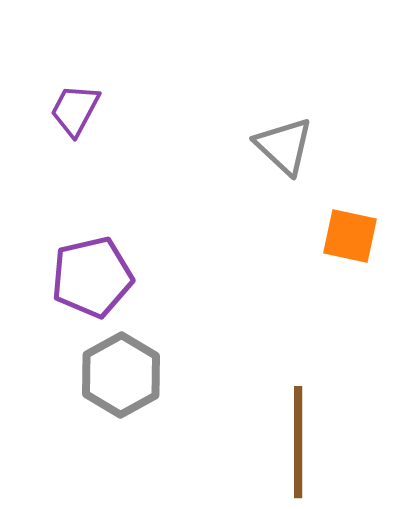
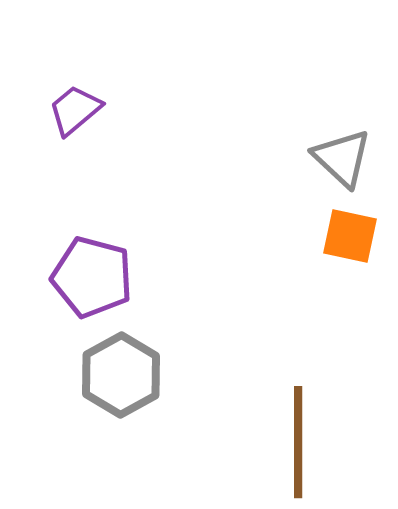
purple trapezoid: rotated 22 degrees clockwise
gray triangle: moved 58 px right, 12 px down
purple pentagon: rotated 28 degrees clockwise
